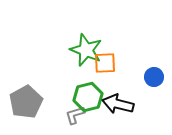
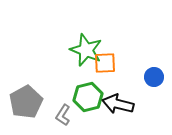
gray L-shape: moved 12 px left; rotated 40 degrees counterclockwise
